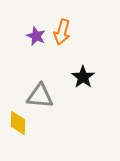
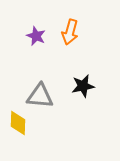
orange arrow: moved 8 px right
black star: moved 9 px down; rotated 25 degrees clockwise
